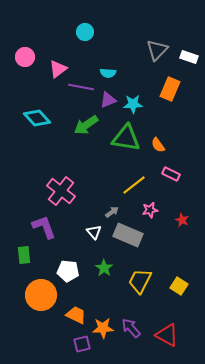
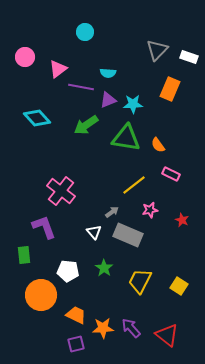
red triangle: rotated 10 degrees clockwise
purple square: moved 6 px left
